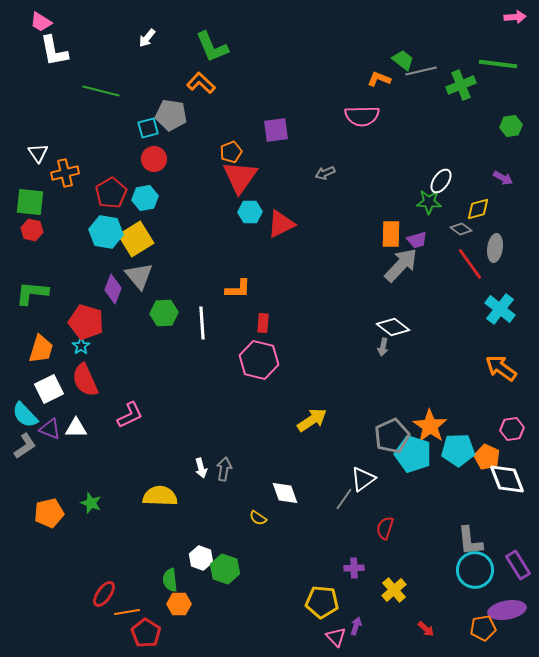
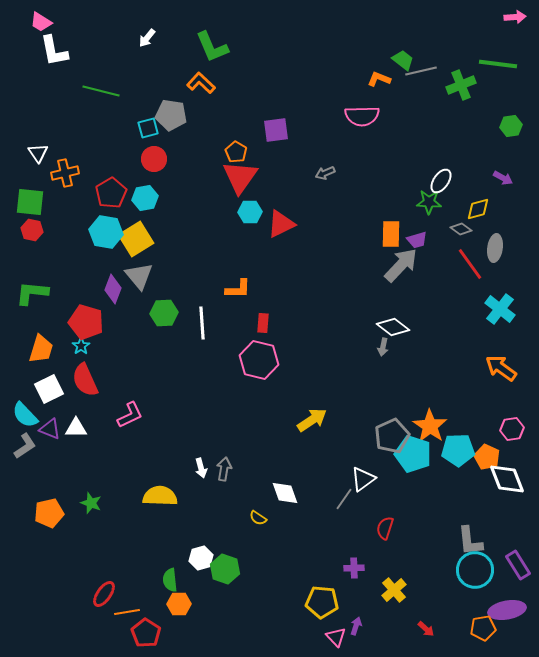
orange pentagon at (231, 152): moved 5 px right; rotated 20 degrees counterclockwise
white hexagon at (201, 558): rotated 25 degrees clockwise
